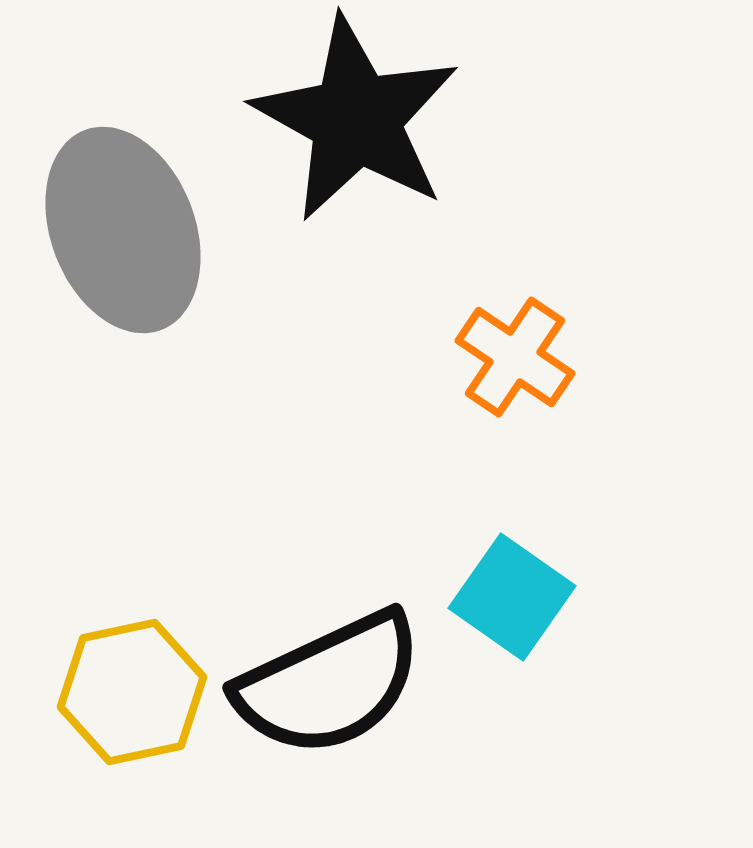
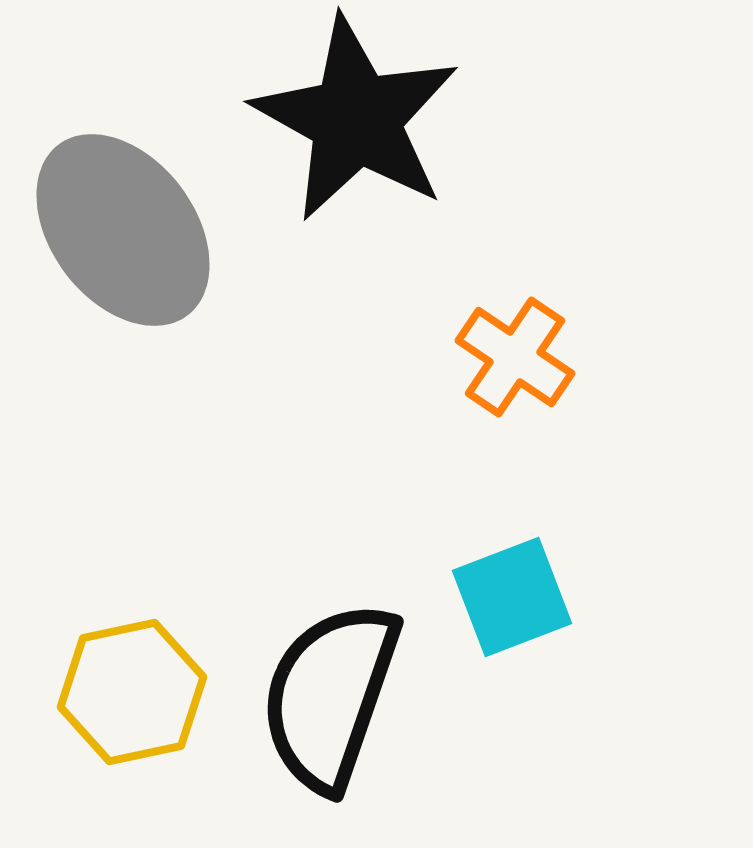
gray ellipse: rotated 16 degrees counterclockwise
cyan square: rotated 34 degrees clockwise
black semicircle: moved 1 px right, 12 px down; rotated 134 degrees clockwise
